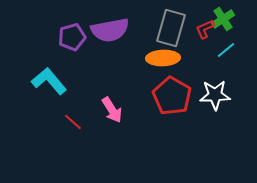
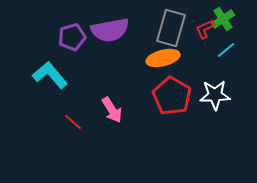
orange ellipse: rotated 12 degrees counterclockwise
cyan L-shape: moved 1 px right, 6 px up
